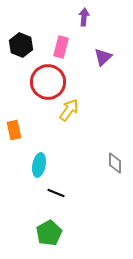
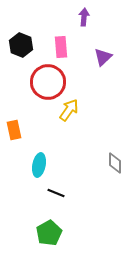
pink rectangle: rotated 20 degrees counterclockwise
